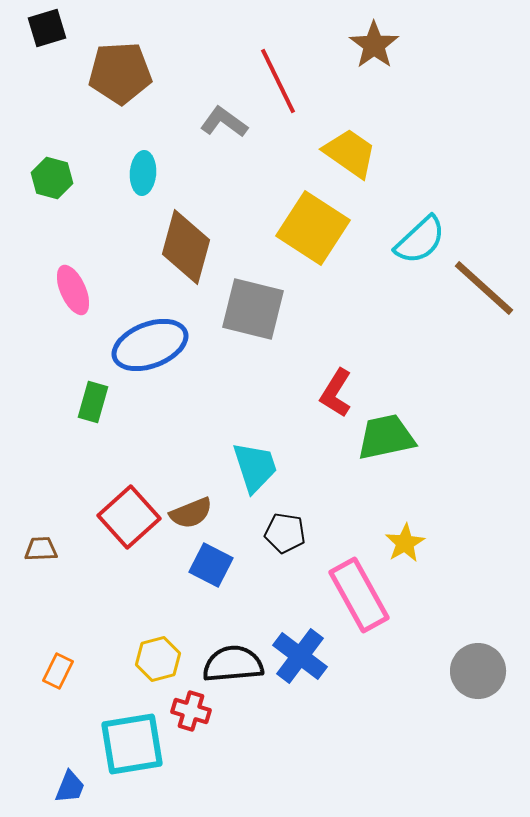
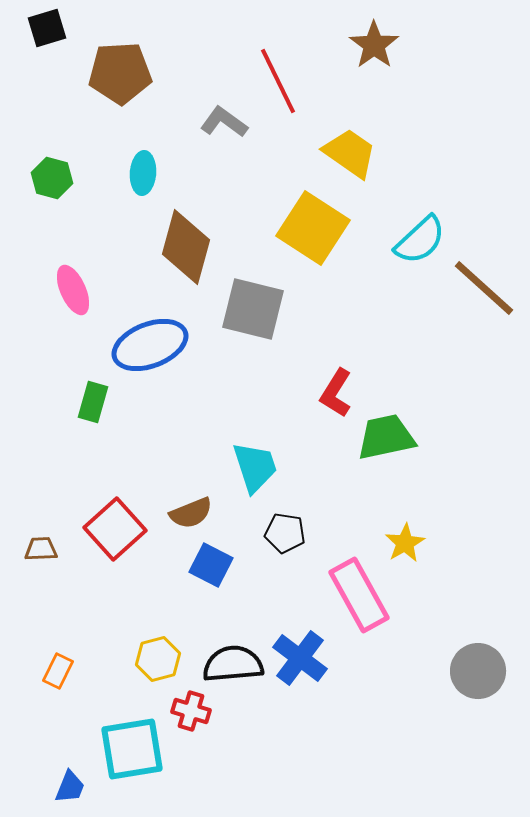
red square: moved 14 px left, 12 px down
blue cross: moved 2 px down
cyan square: moved 5 px down
